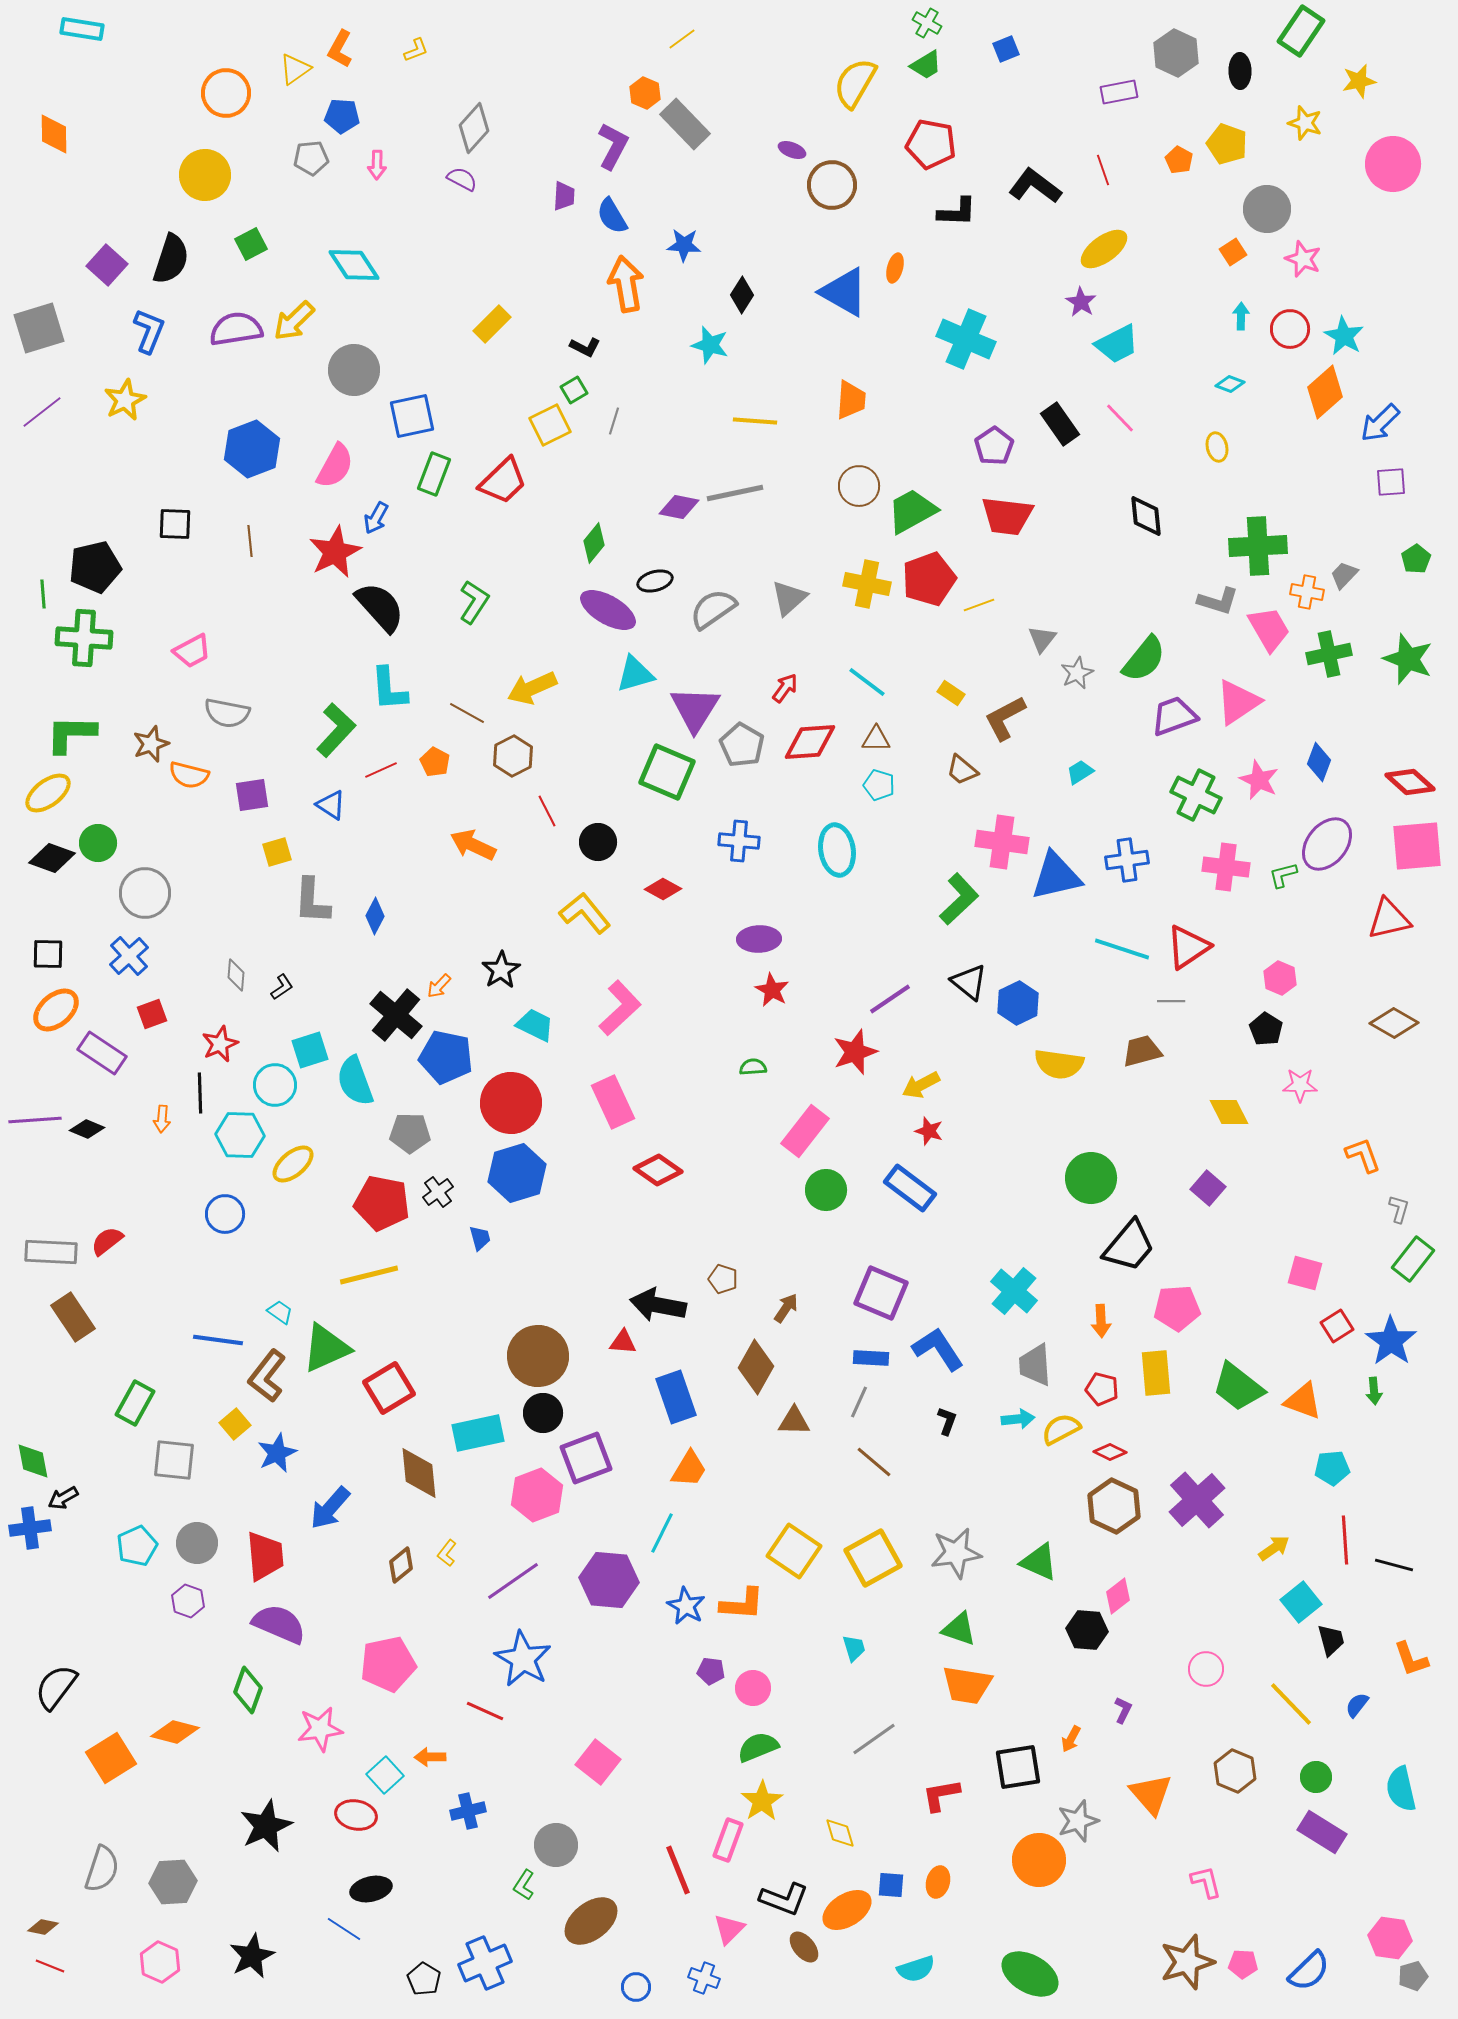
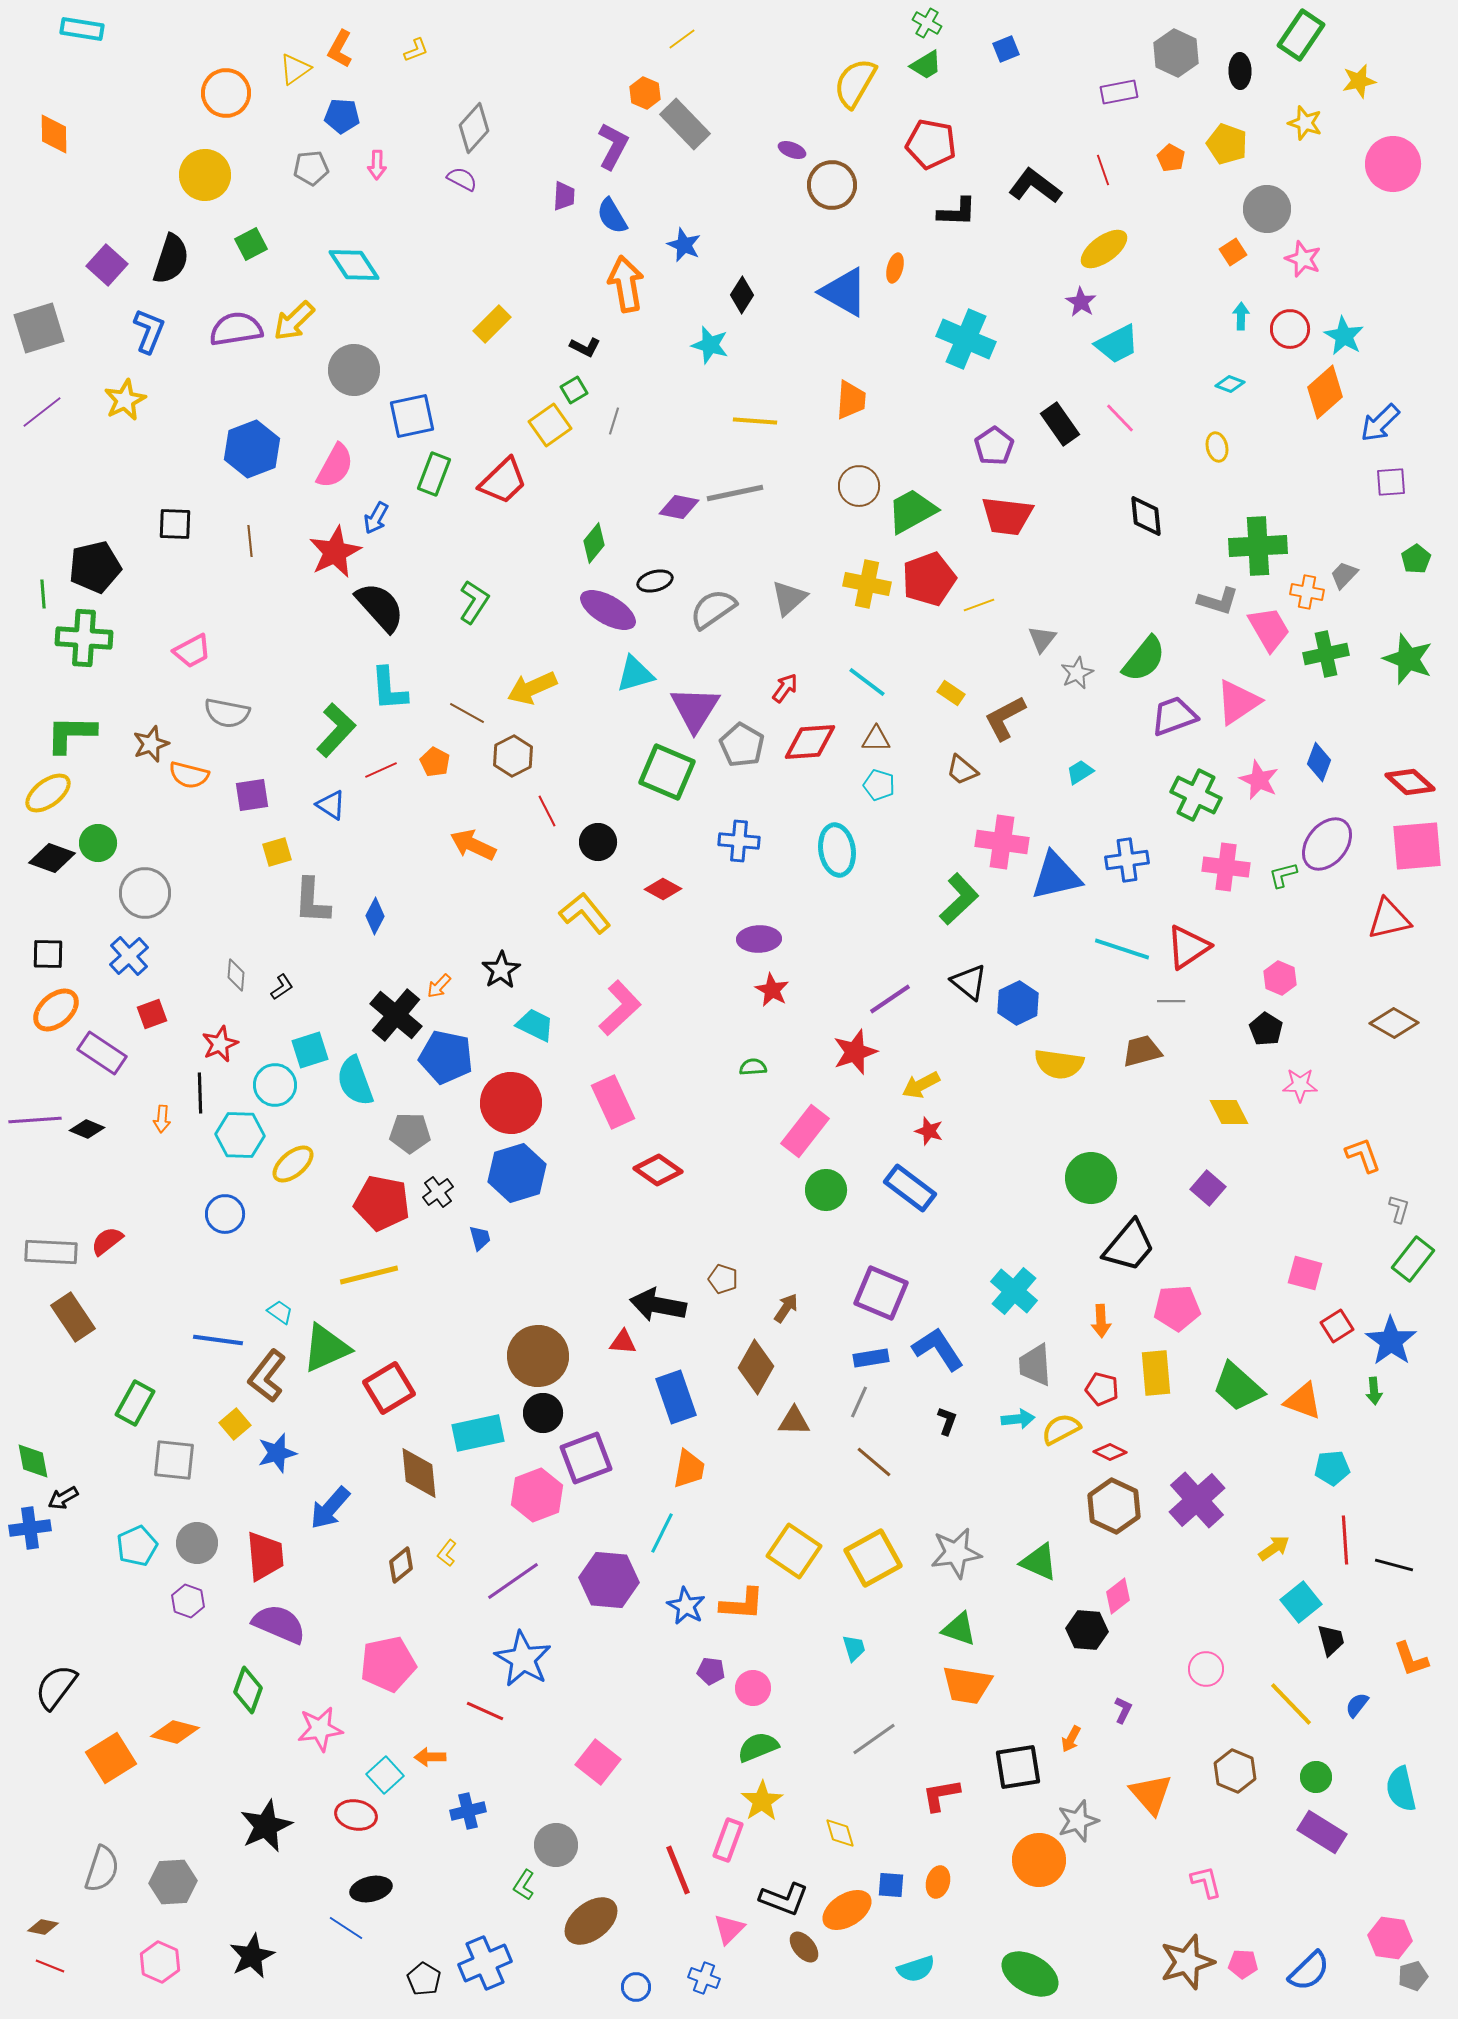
green rectangle at (1301, 31): moved 4 px down
gray pentagon at (311, 158): moved 10 px down
orange pentagon at (1179, 160): moved 8 px left, 2 px up
blue star at (684, 245): rotated 20 degrees clockwise
yellow square at (550, 425): rotated 9 degrees counterclockwise
green cross at (1329, 654): moved 3 px left
blue rectangle at (871, 1358): rotated 12 degrees counterclockwise
green trapezoid at (1238, 1387): rotated 4 degrees clockwise
blue star at (277, 1453): rotated 9 degrees clockwise
orange trapezoid at (689, 1469): rotated 21 degrees counterclockwise
blue line at (344, 1929): moved 2 px right, 1 px up
